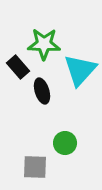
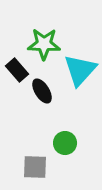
black rectangle: moved 1 px left, 3 px down
black ellipse: rotated 15 degrees counterclockwise
